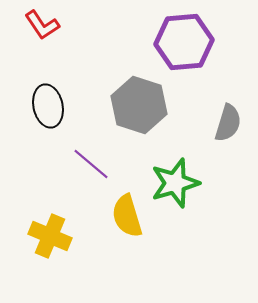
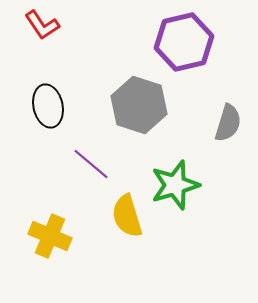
purple hexagon: rotated 8 degrees counterclockwise
green star: moved 2 px down
